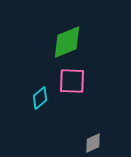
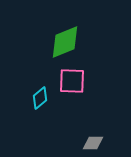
green diamond: moved 2 px left
gray diamond: rotated 25 degrees clockwise
